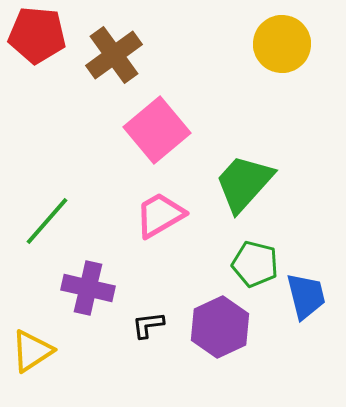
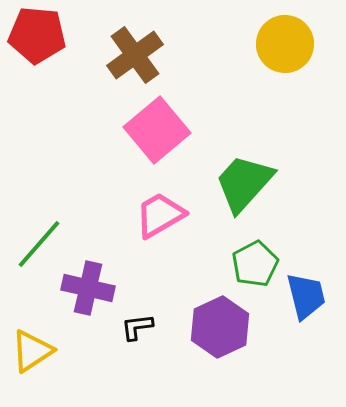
yellow circle: moved 3 px right
brown cross: moved 21 px right
green line: moved 8 px left, 23 px down
green pentagon: rotated 30 degrees clockwise
black L-shape: moved 11 px left, 2 px down
